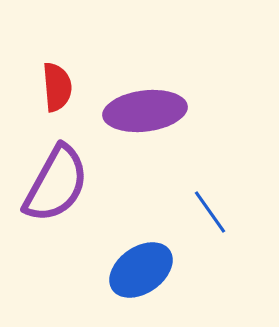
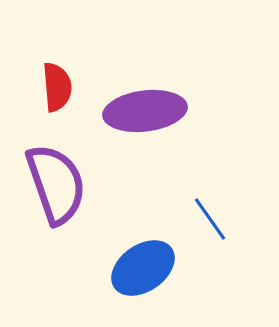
purple semicircle: rotated 48 degrees counterclockwise
blue line: moved 7 px down
blue ellipse: moved 2 px right, 2 px up
